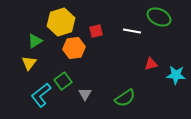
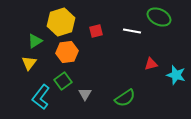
orange hexagon: moved 7 px left, 4 px down
cyan star: rotated 12 degrees clockwise
cyan L-shape: moved 2 px down; rotated 15 degrees counterclockwise
